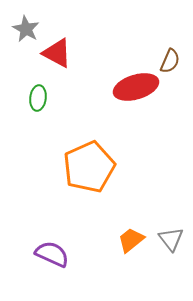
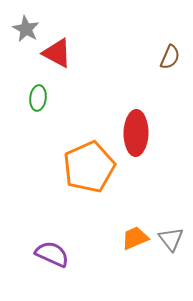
brown semicircle: moved 4 px up
red ellipse: moved 46 px down; rotated 72 degrees counterclockwise
orange trapezoid: moved 4 px right, 2 px up; rotated 16 degrees clockwise
